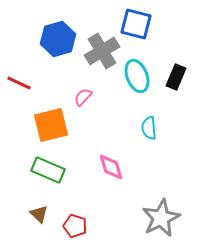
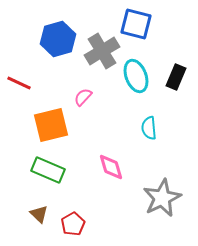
cyan ellipse: moved 1 px left
gray star: moved 1 px right, 20 px up
red pentagon: moved 2 px left, 2 px up; rotated 25 degrees clockwise
